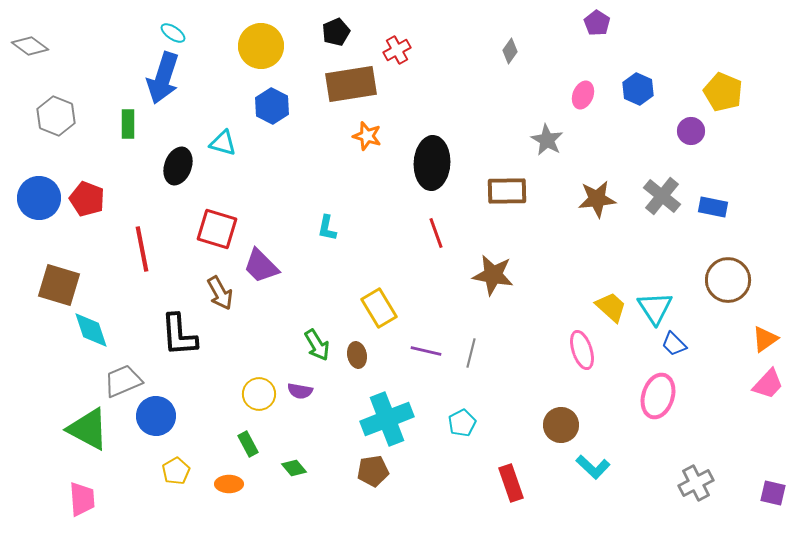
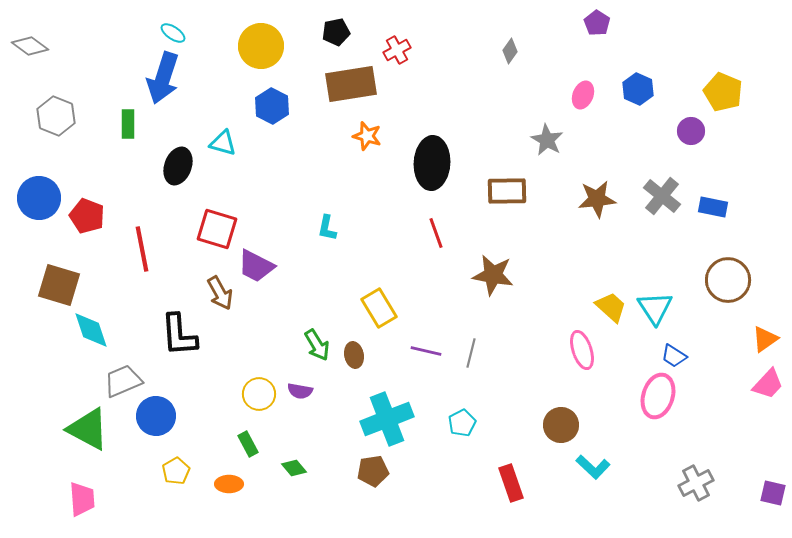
black pentagon at (336, 32): rotated 12 degrees clockwise
red pentagon at (87, 199): moved 17 px down
purple trapezoid at (261, 266): moved 5 px left; rotated 18 degrees counterclockwise
blue trapezoid at (674, 344): moved 12 px down; rotated 12 degrees counterclockwise
brown ellipse at (357, 355): moved 3 px left
